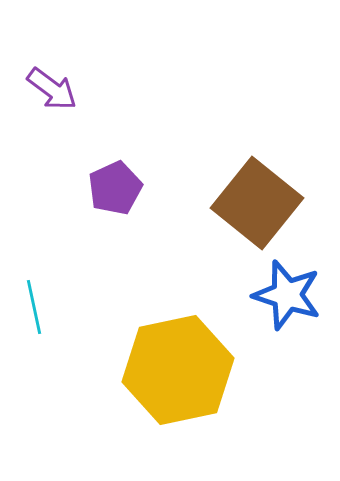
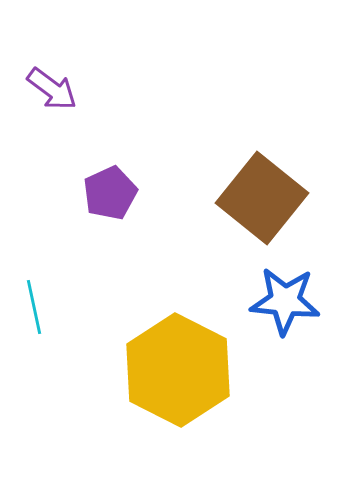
purple pentagon: moved 5 px left, 5 px down
brown square: moved 5 px right, 5 px up
blue star: moved 2 px left, 6 px down; rotated 12 degrees counterclockwise
yellow hexagon: rotated 21 degrees counterclockwise
